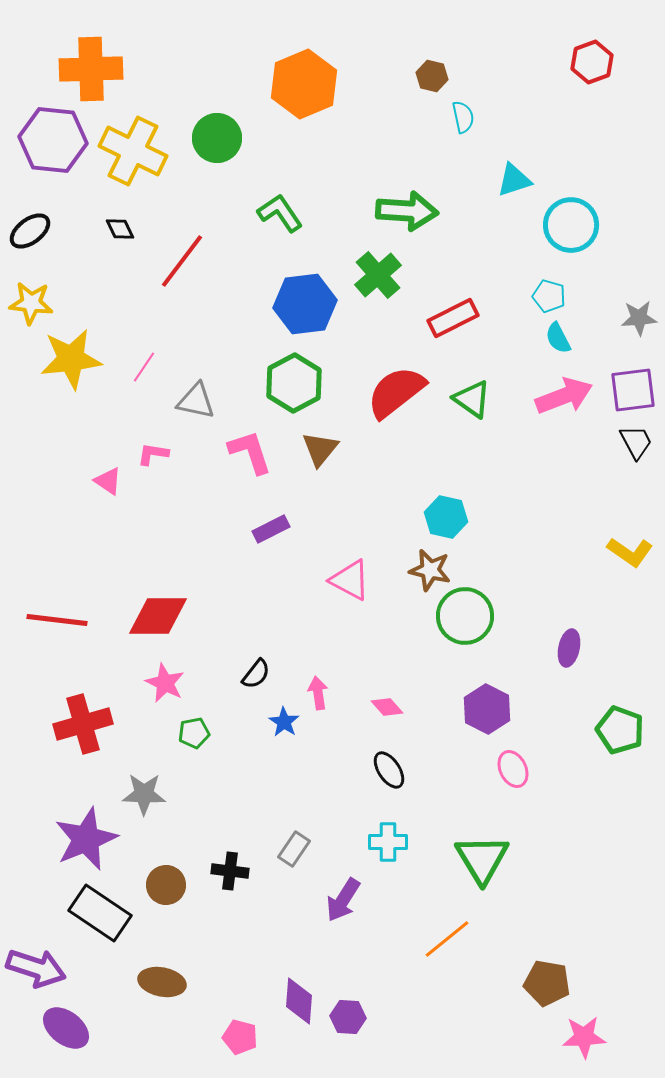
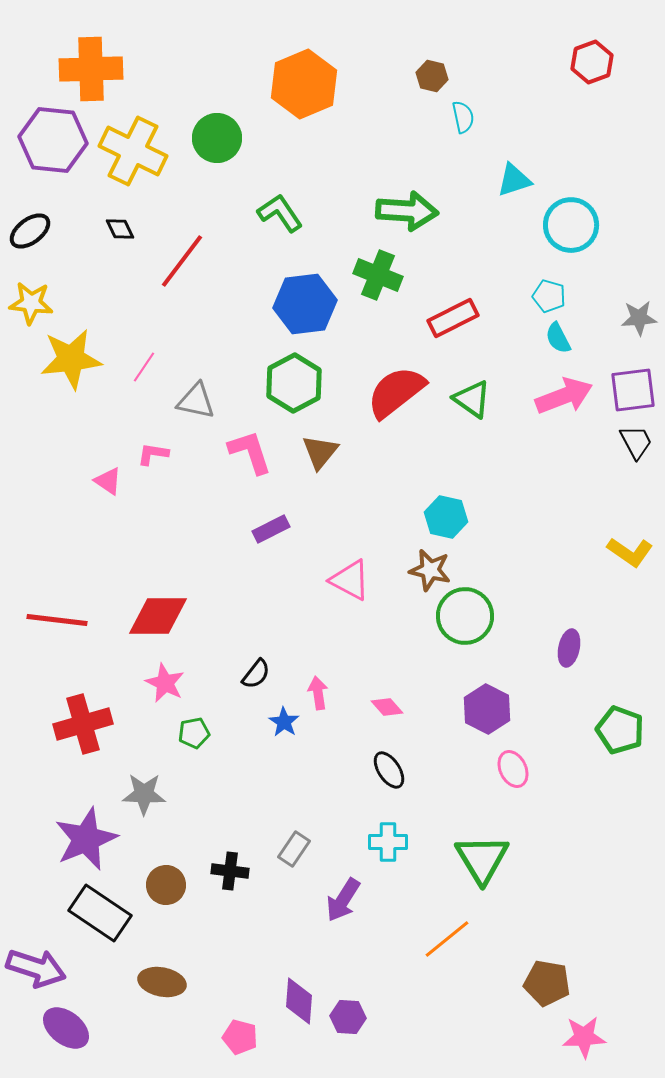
green cross at (378, 275): rotated 27 degrees counterclockwise
brown triangle at (320, 449): moved 3 px down
